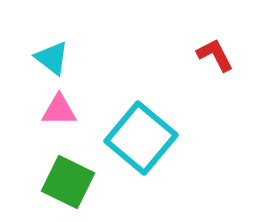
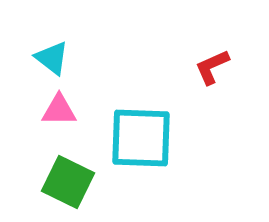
red L-shape: moved 3 px left, 12 px down; rotated 87 degrees counterclockwise
cyan square: rotated 38 degrees counterclockwise
